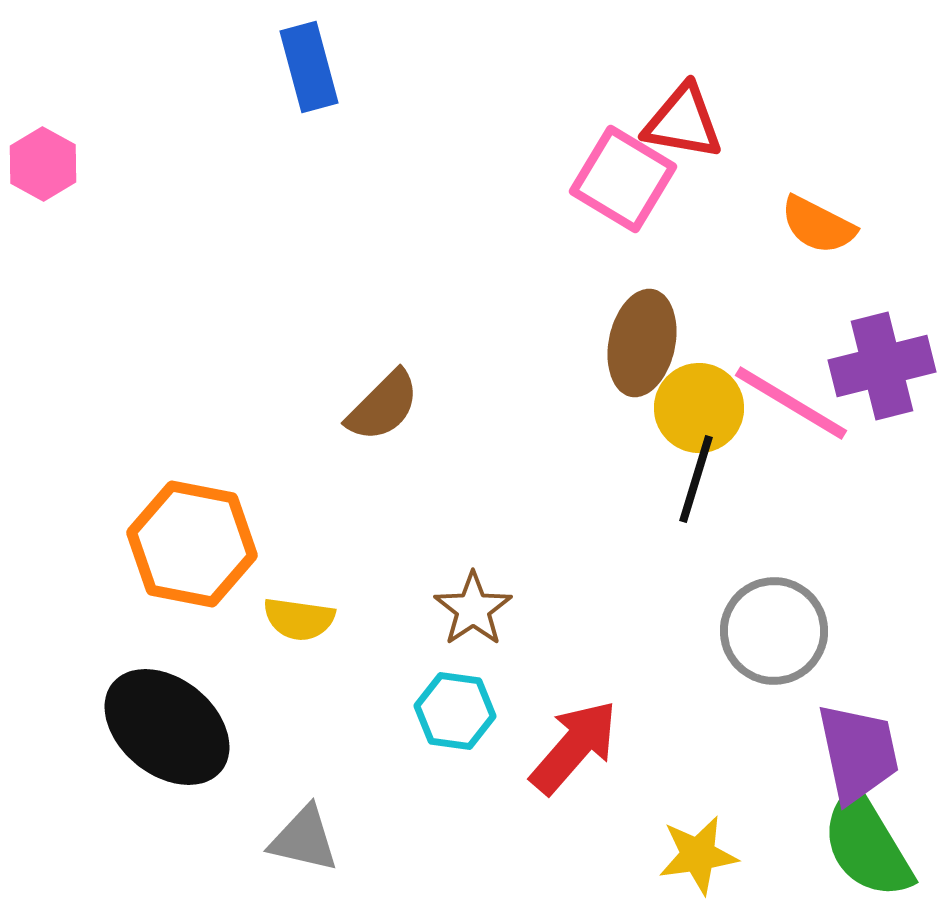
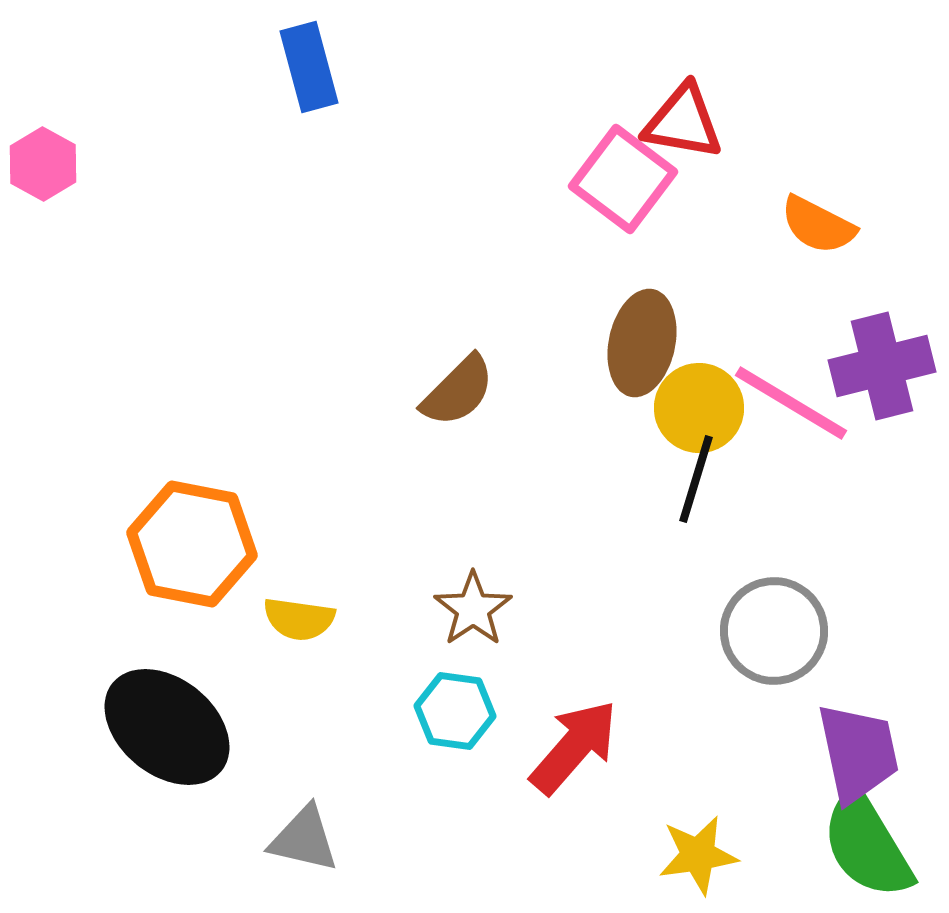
pink square: rotated 6 degrees clockwise
brown semicircle: moved 75 px right, 15 px up
